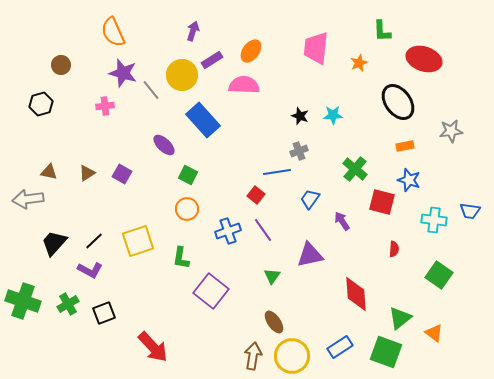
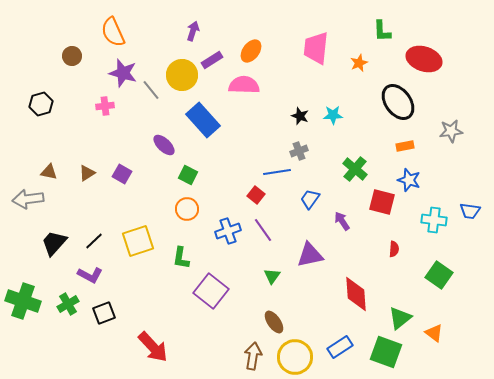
brown circle at (61, 65): moved 11 px right, 9 px up
purple L-shape at (90, 270): moved 5 px down
yellow circle at (292, 356): moved 3 px right, 1 px down
